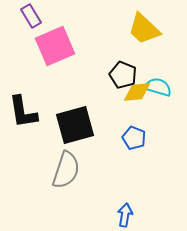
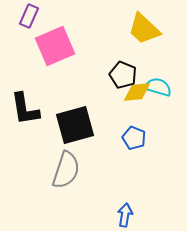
purple rectangle: moved 2 px left; rotated 55 degrees clockwise
black L-shape: moved 2 px right, 3 px up
